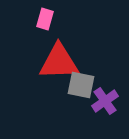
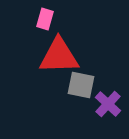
red triangle: moved 6 px up
purple cross: moved 3 px right, 3 px down; rotated 12 degrees counterclockwise
